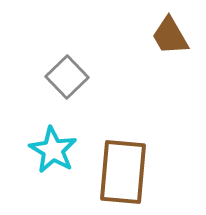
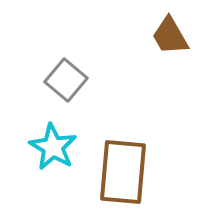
gray square: moved 1 px left, 3 px down; rotated 6 degrees counterclockwise
cyan star: moved 3 px up
